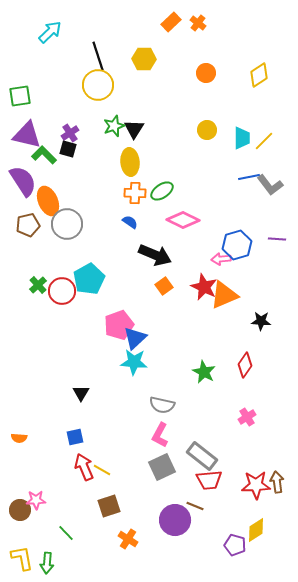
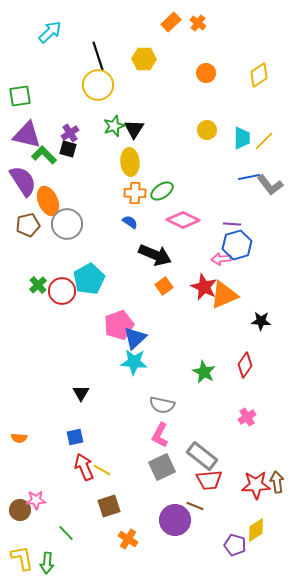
purple line at (277, 239): moved 45 px left, 15 px up
